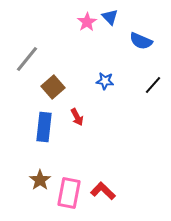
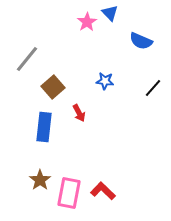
blue triangle: moved 4 px up
black line: moved 3 px down
red arrow: moved 2 px right, 4 px up
